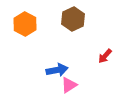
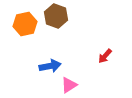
brown hexagon: moved 17 px left, 3 px up; rotated 15 degrees counterclockwise
orange hexagon: rotated 20 degrees clockwise
blue arrow: moved 7 px left, 4 px up
